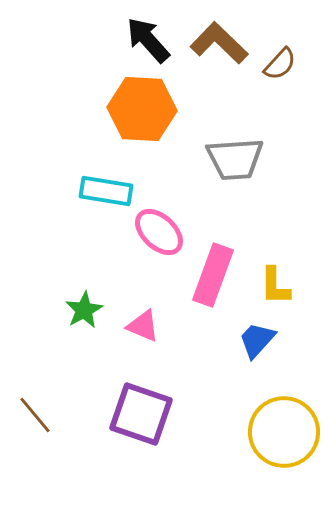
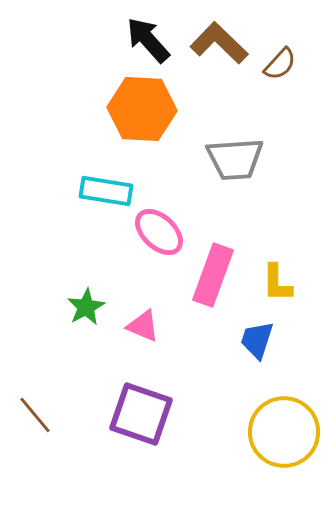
yellow L-shape: moved 2 px right, 3 px up
green star: moved 2 px right, 3 px up
blue trapezoid: rotated 24 degrees counterclockwise
